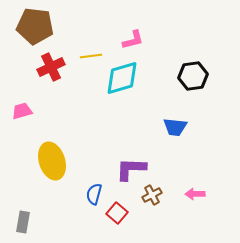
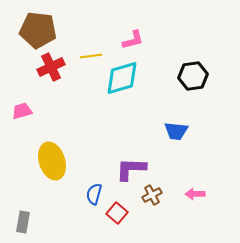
brown pentagon: moved 3 px right, 4 px down
blue trapezoid: moved 1 px right, 4 px down
